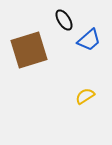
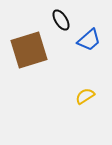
black ellipse: moved 3 px left
